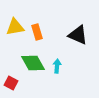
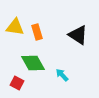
yellow triangle: rotated 18 degrees clockwise
black triangle: rotated 10 degrees clockwise
cyan arrow: moved 5 px right, 9 px down; rotated 48 degrees counterclockwise
red square: moved 6 px right
